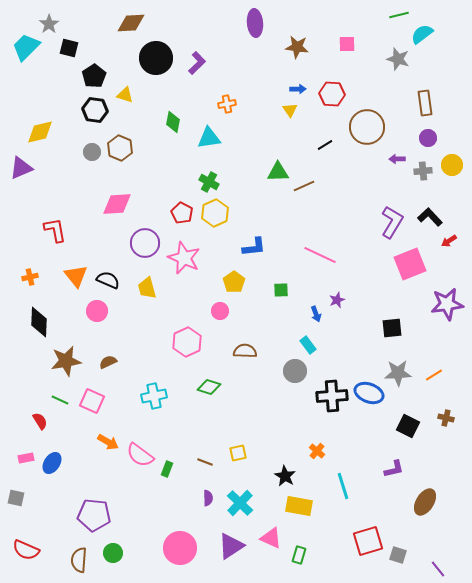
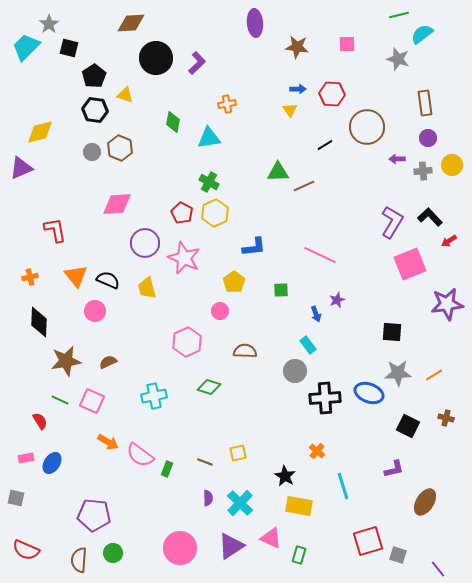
pink circle at (97, 311): moved 2 px left
black square at (392, 328): moved 4 px down; rotated 10 degrees clockwise
black cross at (332, 396): moved 7 px left, 2 px down
